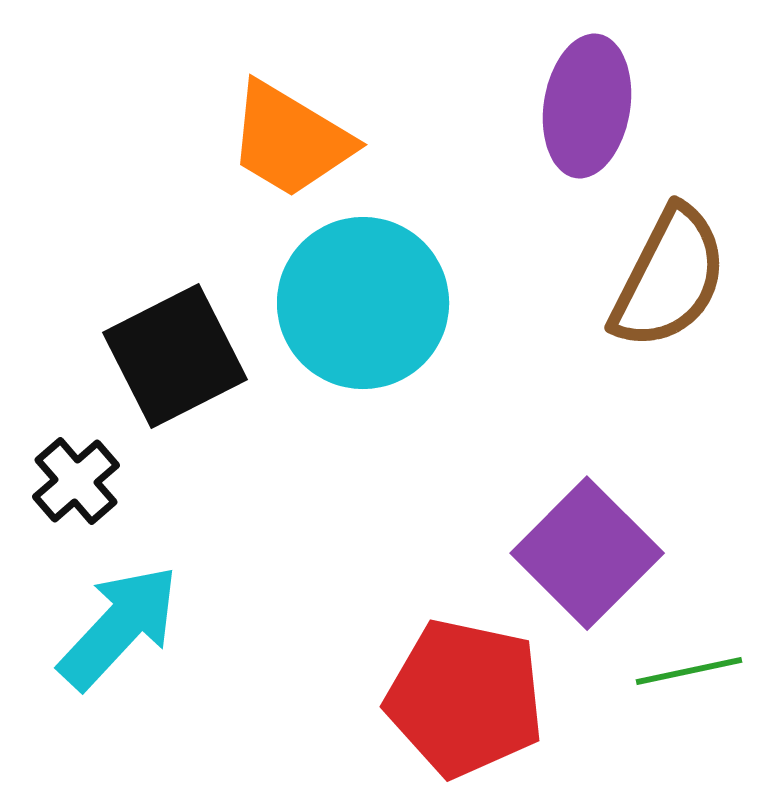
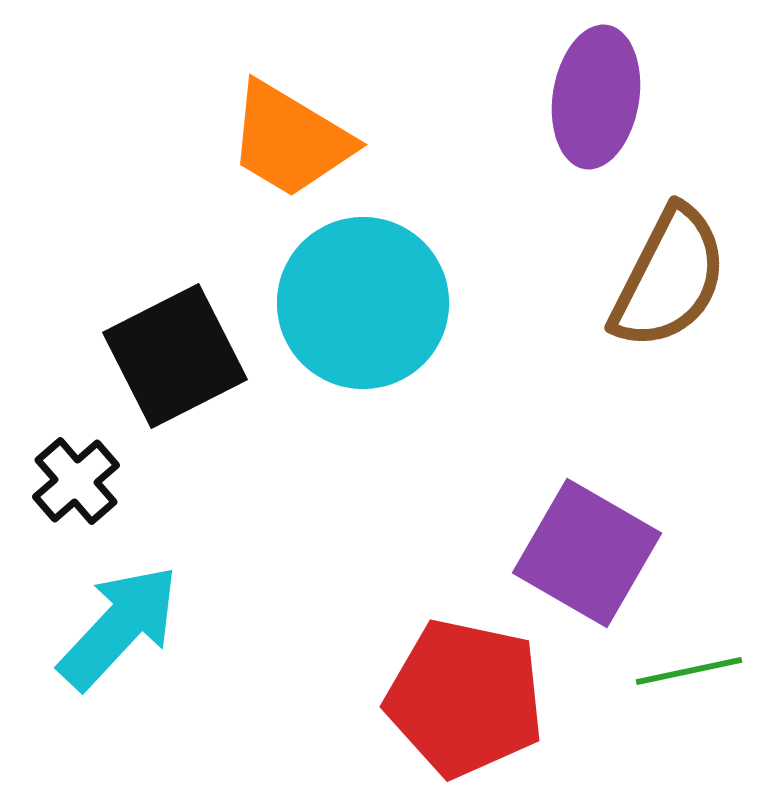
purple ellipse: moved 9 px right, 9 px up
purple square: rotated 15 degrees counterclockwise
